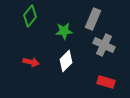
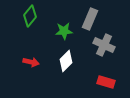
gray rectangle: moved 3 px left
